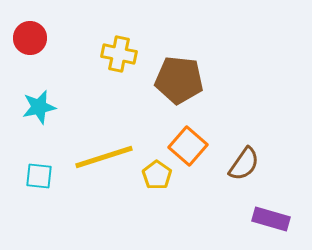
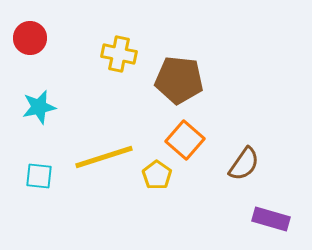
orange square: moved 3 px left, 6 px up
